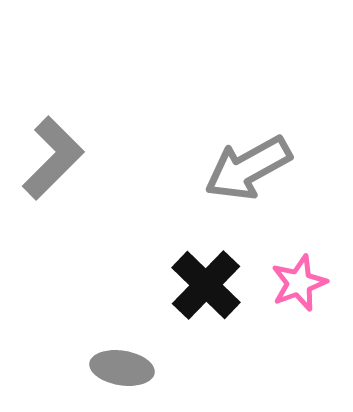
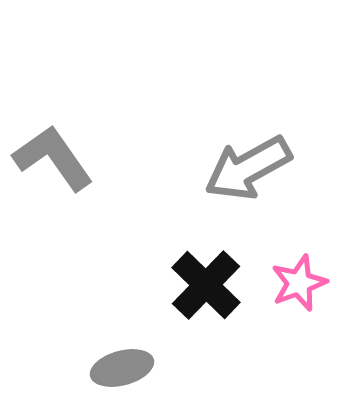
gray L-shape: rotated 80 degrees counterclockwise
gray ellipse: rotated 24 degrees counterclockwise
